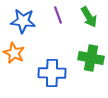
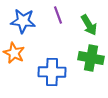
green arrow: moved 8 px down
blue cross: moved 1 px up
